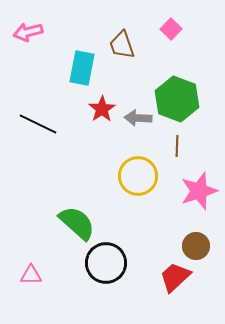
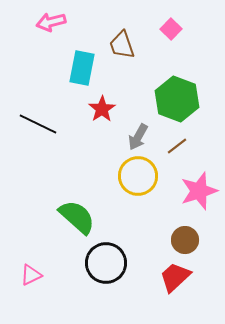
pink arrow: moved 23 px right, 10 px up
gray arrow: moved 19 px down; rotated 64 degrees counterclockwise
brown line: rotated 50 degrees clockwise
green semicircle: moved 6 px up
brown circle: moved 11 px left, 6 px up
pink triangle: rotated 25 degrees counterclockwise
